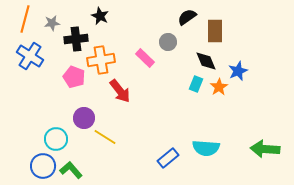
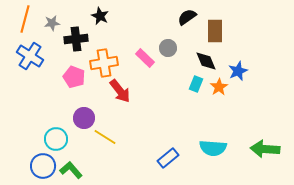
gray circle: moved 6 px down
orange cross: moved 3 px right, 3 px down
cyan semicircle: moved 7 px right
